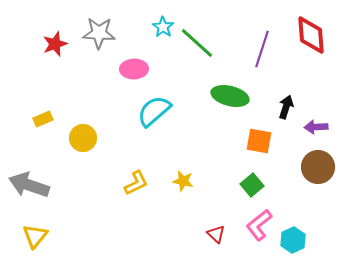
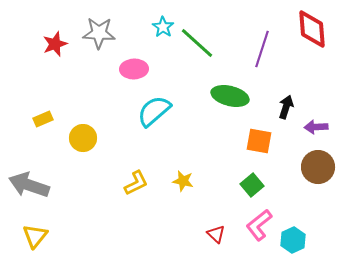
red diamond: moved 1 px right, 6 px up
